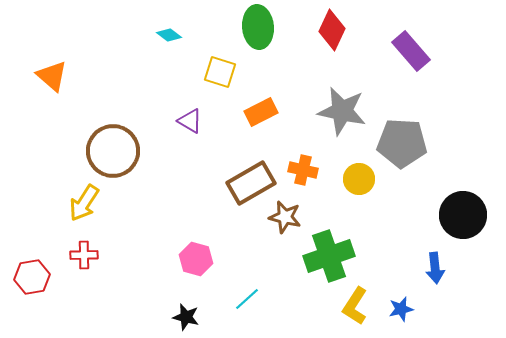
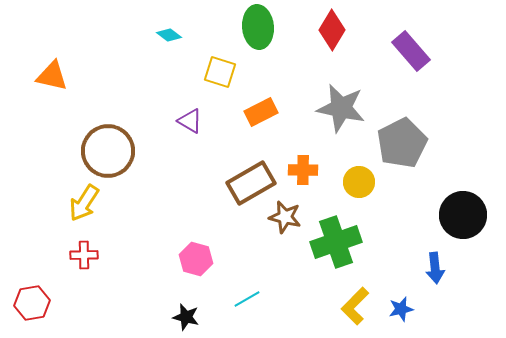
red diamond: rotated 6 degrees clockwise
orange triangle: rotated 28 degrees counterclockwise
gray star: moved 1 px left, 3 px up
gray pentagon: rotated 30 degrees counterclockwise
brown circle: moved 5 px left
orange cross: rotated 12 degrees counterclockwise
yellow circle: moved 3 px down
green cross: moved 7 px right, 14 px up
red hexagon: moved 26 px down
cyan line: rotated 12 degrees clockwise
yellow L-shape: rotated 12 degrees clockwise
